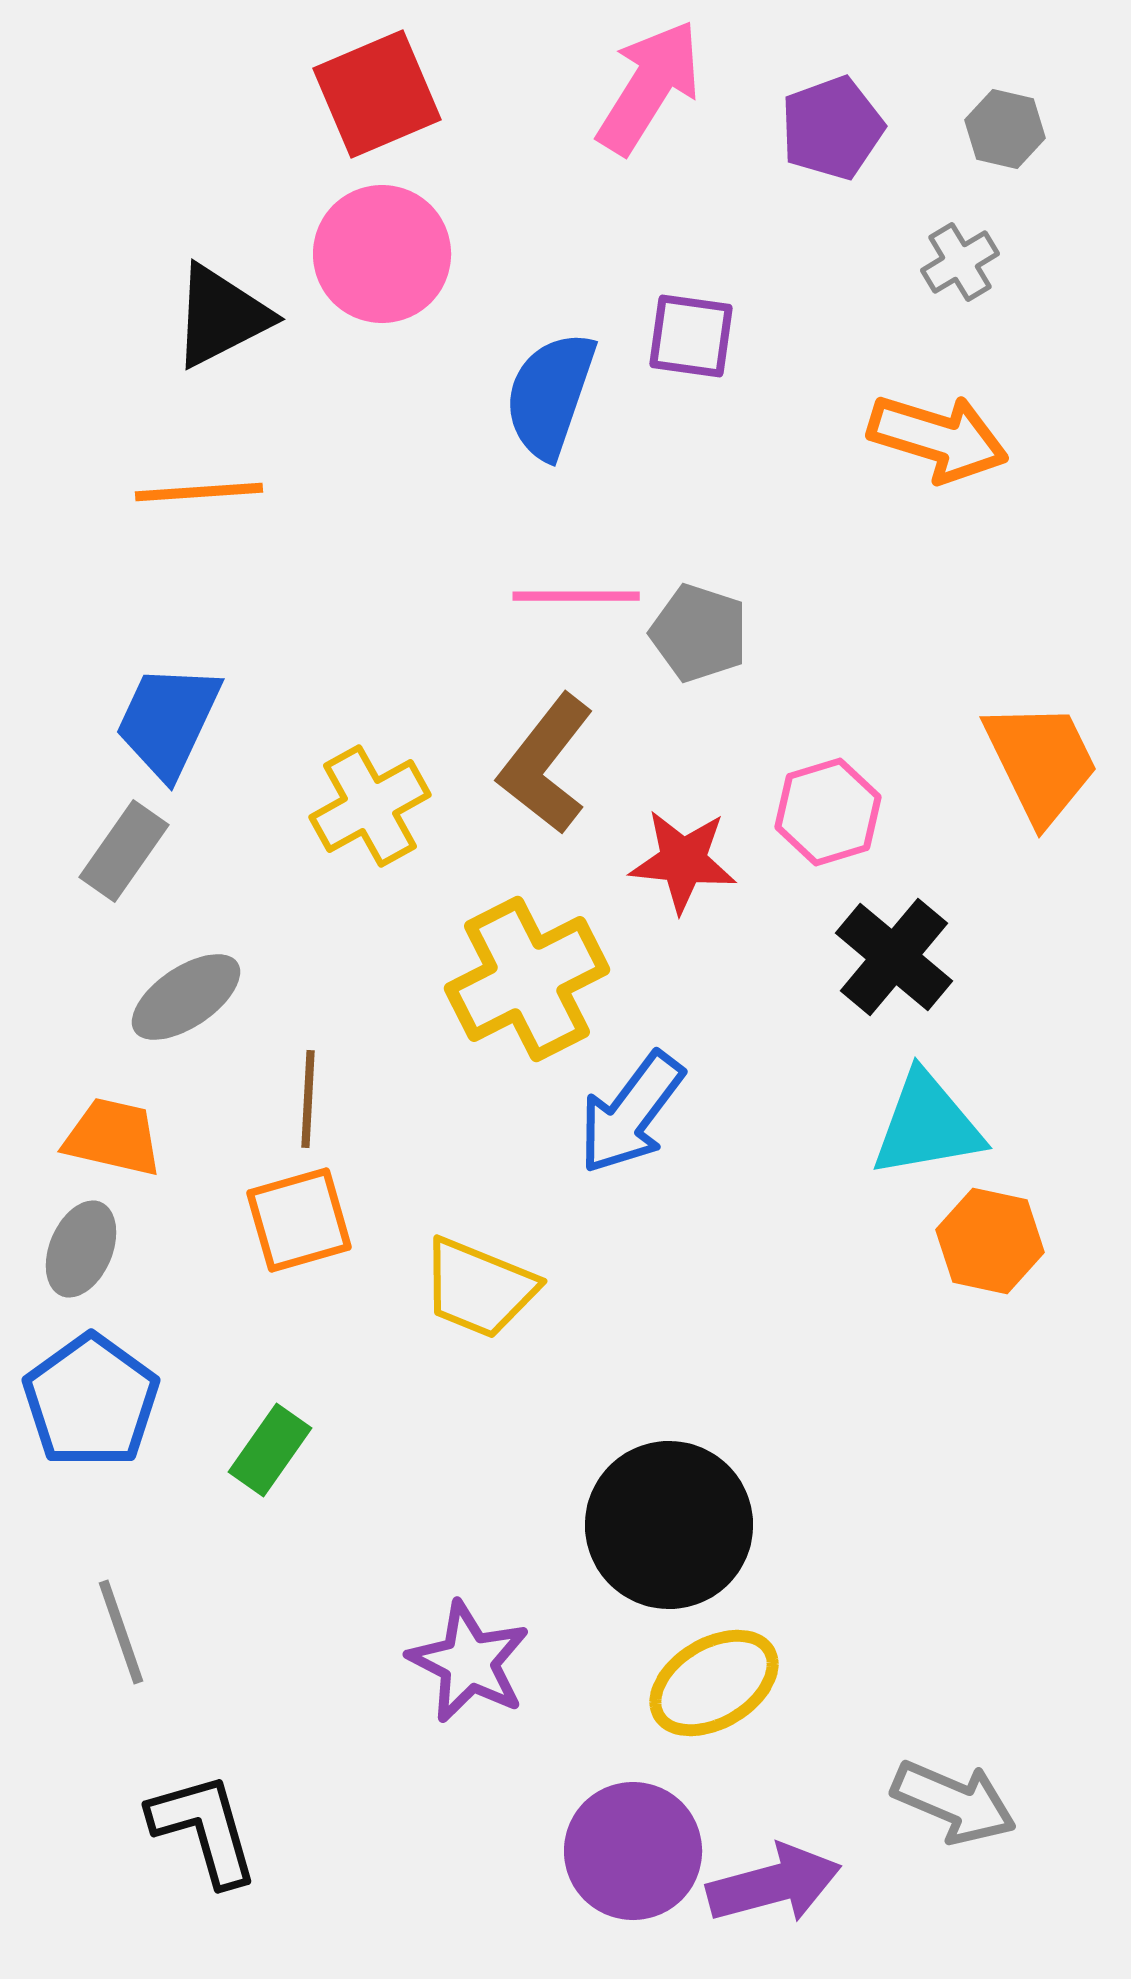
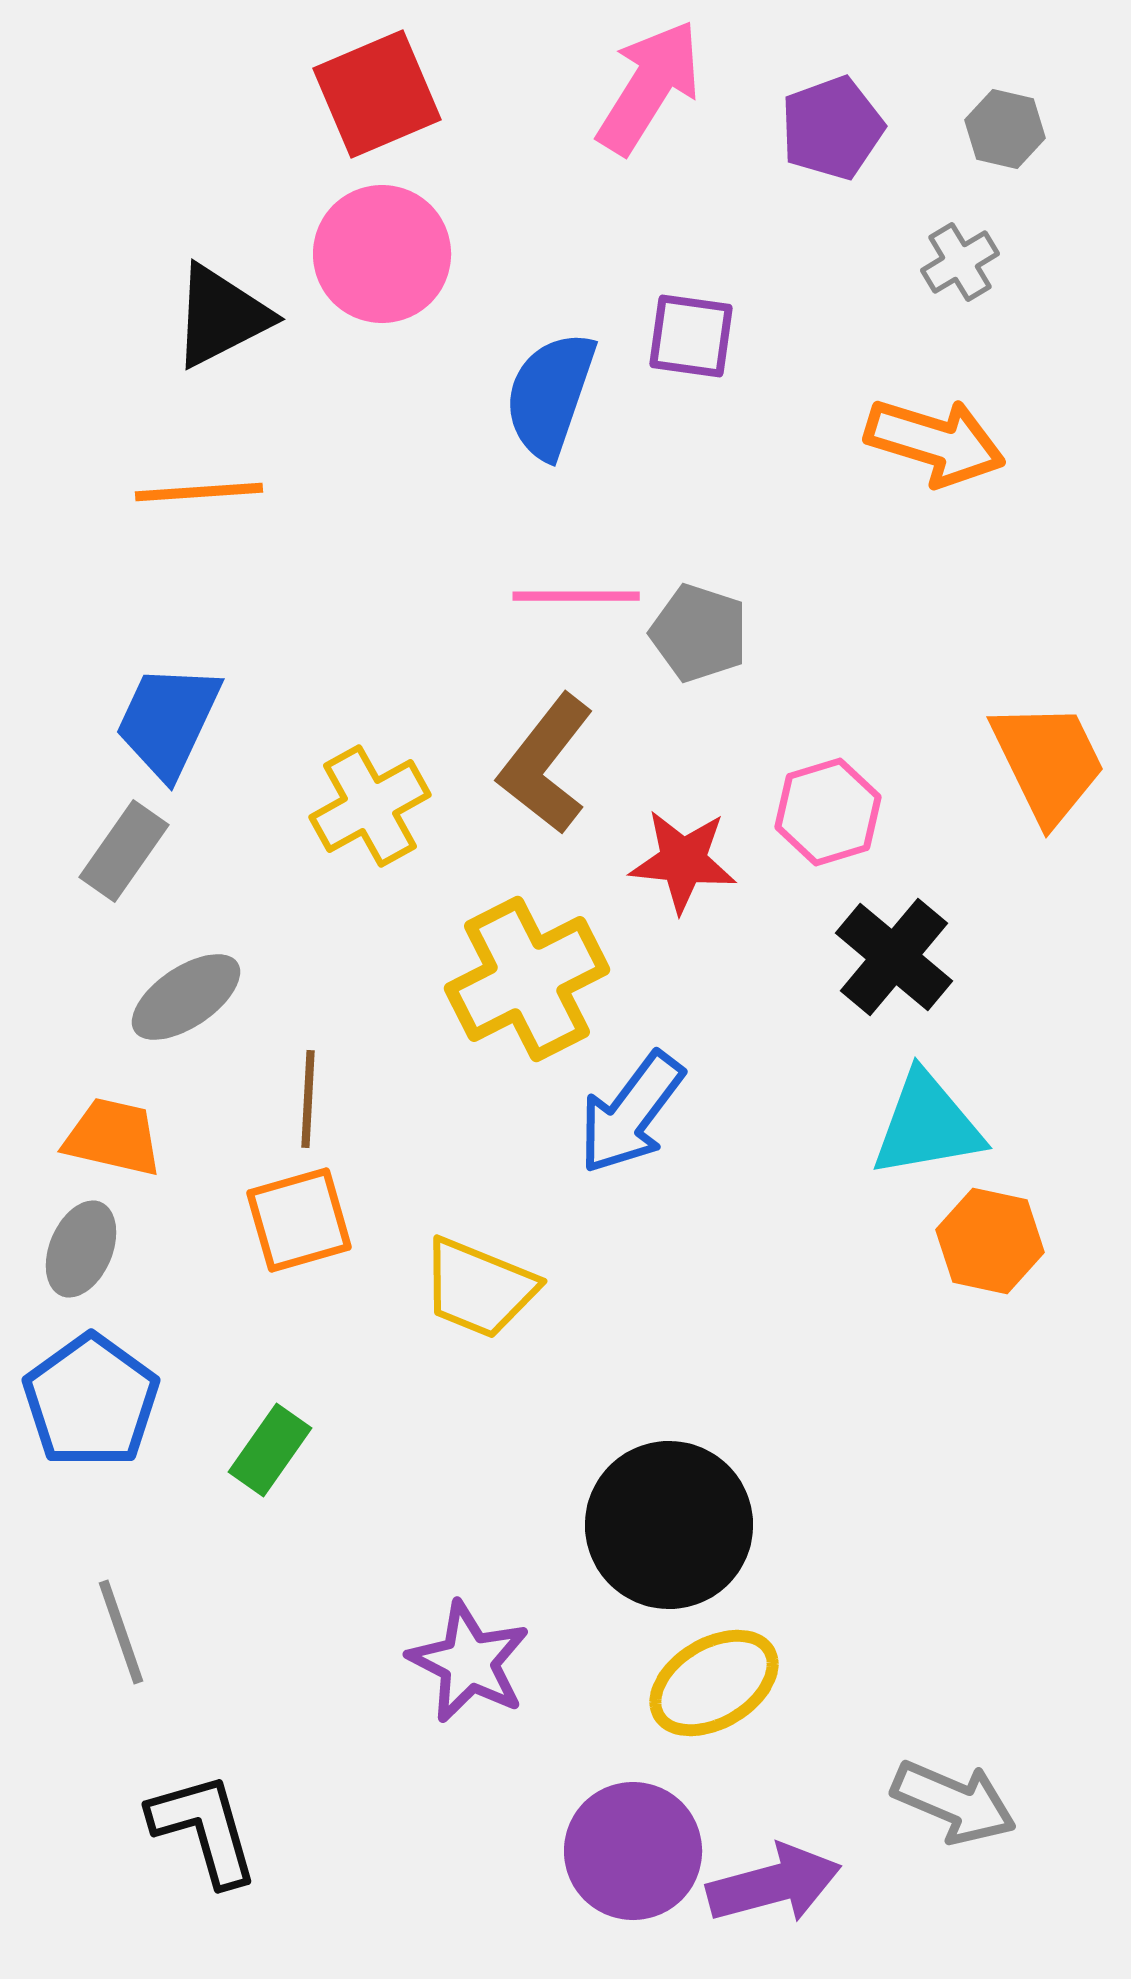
orange arrow at (938, 438): moved 3 px left, 4 px down
orange trapezoid at (1041, 762): moved 7 px right
